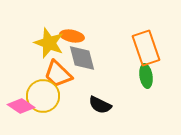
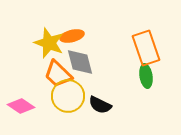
orange ellipse: rotated 25 degrees counterclockwise
gray diamond: moved 2 px left, 4 px down
yellow circle: moved 25 px right
